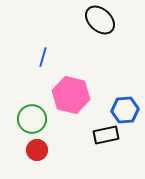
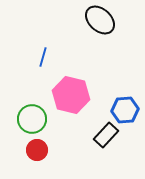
black rectangle: rotated 35 degrees counterclockwise
